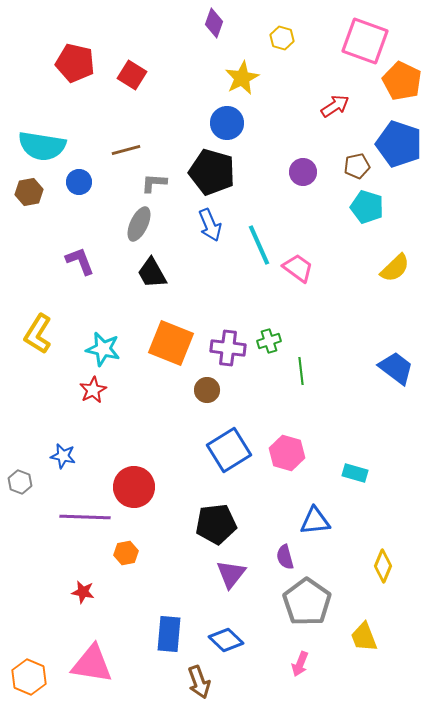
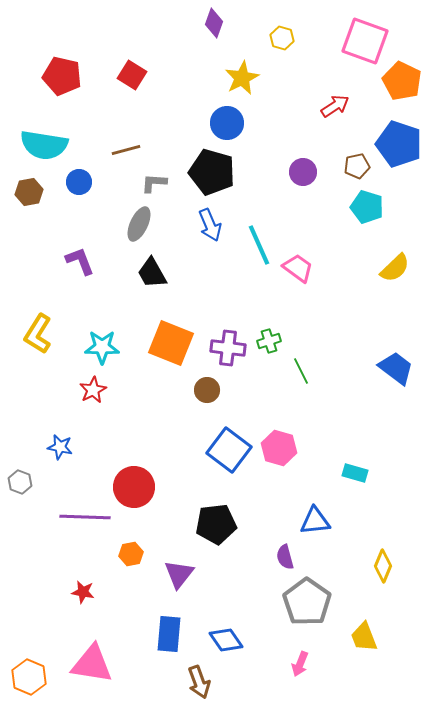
red pentagon at (75, 63): moved 13 px left, 13 px down
cyan semicircle at (42, 146): moved 2 px right, 1 px up
cyan star at (103, 349): moved 1 px left, 2 px up; rotated 12 degrees counterclockwise
green line at (301, 371): rotated 20 degrees counterclockwise
blue square at (229, 450): rotated 21 degrees counterclockwise
pink hexagon at (287, 453): moved 8 px left, 5 px up
blue star at (63, 456): moved 3 px left, 9 px up
orange hexagon at (126, 553): moved 5 px right, 1 px down
purple triangle at (231, 574): moved 52 px left
blue diamond at (226, 640): rotated 12 degrees clockwise
